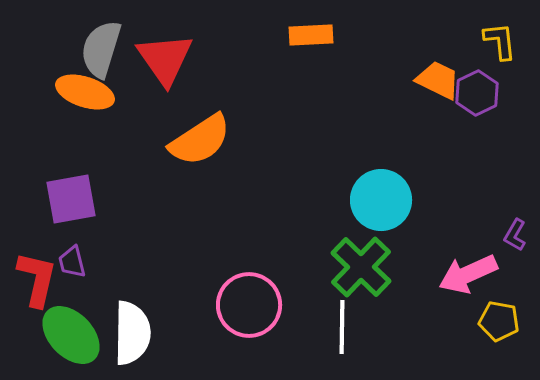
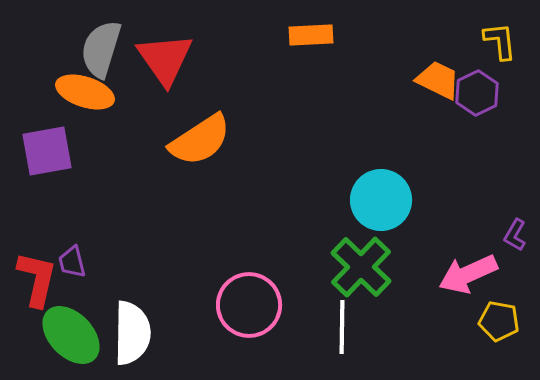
purple square: moved 24 px left, 48 px up
